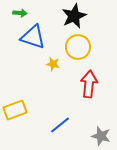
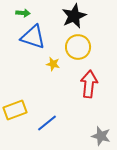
green arrow: moved 3 px right
blue line: moved 13 px left, 2 px up
